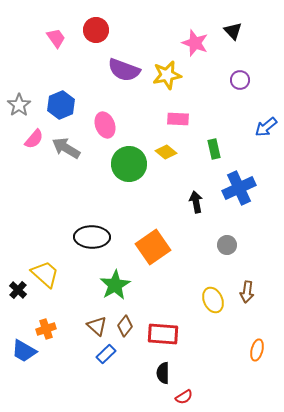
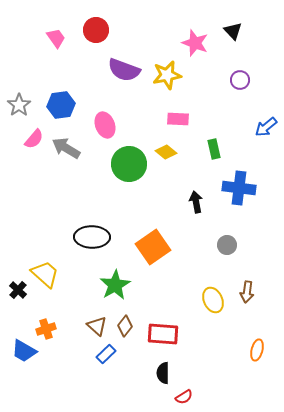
blue hexagon: rotated 16 degrees clockwise
blue cross: rotated 32 degrees clockwise
